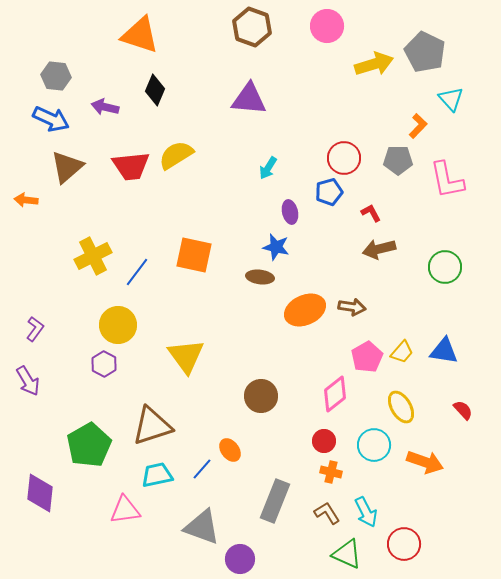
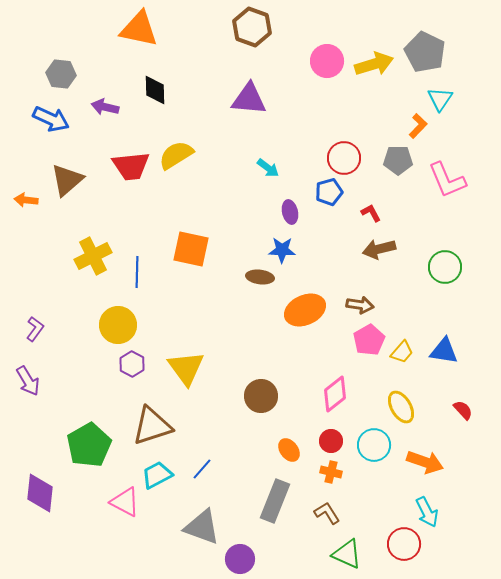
pink circle at (327, 26): moved 35 px down
orange triangle at (140, 35): moved 1 px left, 6 px up; rotated 6 degrees counterclockwise
gray hexagon at (56, 76): moved 5 px right, 2 px up
black diamond at (155, 90): rotated 24 degrees counterclockwise
cyan triangle at (451, 99): moved 11 px left; rotated 16 degrees clockwise
brown triangle at (67, 167): moved 13 px down
cyan arrow at (268, 168): rotated 85 degrees counterclockwise
pink L-shape at (447, 180): rotated 12 degrees counterclockwise
blue star at (276, 247): moved 6 px right, 3 px down; rotated 12 degrees counterclockwise
orange square at (194, 255): moved 3 px left, 6 px up
blue line at (137, 272): rotated 36 degrees counterclockwise
brown arrow at (352, 307): moved 8 px right, 2 px up
yellow triangle at (186, 356): moved 12 px down
pink pentagon at (367, 357): moved 2 px right, 17 px up
purple hexagon at (104, 364): moved 28 px right
red circle at (324, 441): moved 7 px right
orange ellipse at (230, 450): moved 59 px right
cyan trapezoid at (157, 475): rotated 16 degrees counterclockwise
pink triangle at (125, 510): moved 8 px up; rotated 36 degrees clockwise
cyan arrow at (366, 512): moved 61 px right
